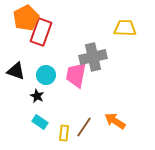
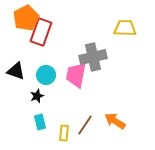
black star: rotated 24 degrees clockwise
cyan rectangle: rotated 42 degrees clockwise
brown line: moved 1 px right, 2 px up
